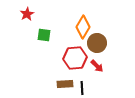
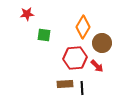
red star: rotated 24 degrees clockwise
brown circle: moved 5 px right
